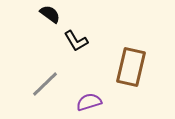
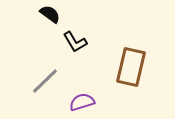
black L-shape: moved 1 px left, 1 px down
gray line: moved 3 px up
purple semicircle: moved 7 px left
